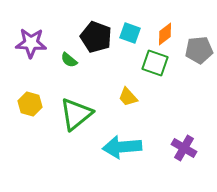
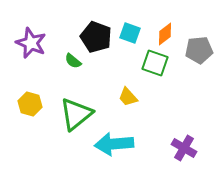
purple star: rotated 20 degrees clockwise
green semicircle: moved 4 px right, 1 px down
cyan arrow: moved 8 px left, 3 px up
